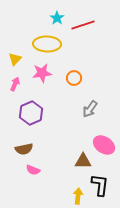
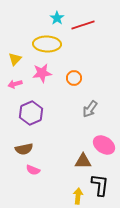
pink arrow: rotated 128 degrees counterclockwise
